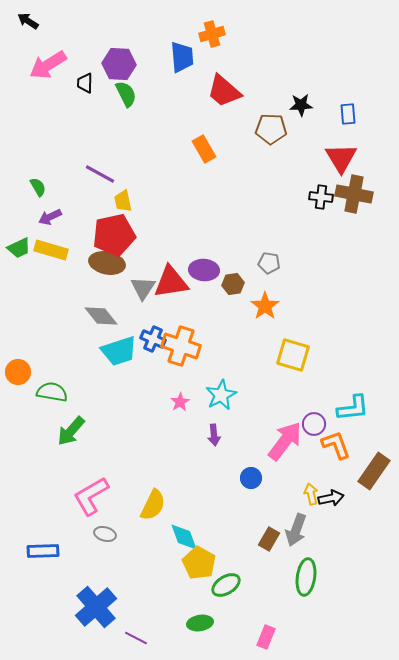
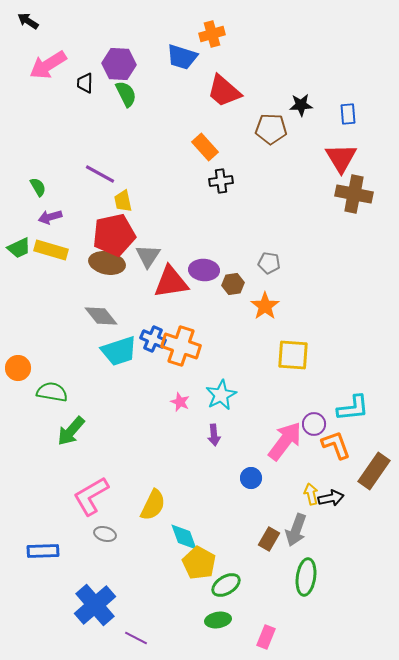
blue trapezoid at (182, 57): rotated 112 degrees clockwise
orange rectangle at (204, 149): moved 1 px right, 2 px up; rotated 12 degrees counterclockwise
black cross at (321, 197): moved 100 px left, 16 px up; rotated 15 degrees counterclockwise
purple arrow at (50, 217): rotated 10 degrees clockwise
gray triangle at (143, 288): moved 5 px right, 32 px up
yellow square at (293, 355): rotated 12 degrees counterclockwise
orange circle at (18, 372): moved 4 px up
pink star at (180, 402): rotated 18 degrees counterclockwise
blue cross at (96, 607): moved 1 px left, 2 px up
green ellipse at (200, 623): moved 18 px right, 3 px up
